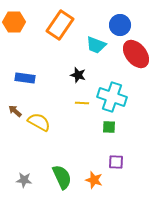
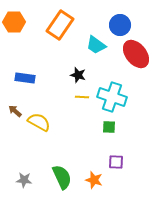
cyan trapezoid: rotated 15 degrees clockwise
yellow line: moved 6 px up
